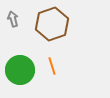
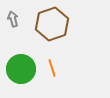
orange line: moved 2 px down
green circle: moved 1 px right, 1 px up
